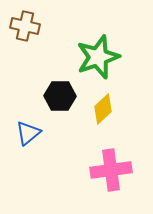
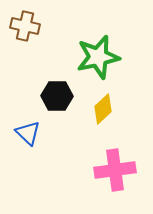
green star: rotated 6 degrees clockwise
black hexagon: moved 3 px left
blue triangle: rotated 36 degrees counterclockwise
pink cross: moved 4 px right
